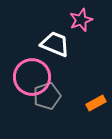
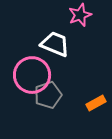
pink star: moved 1 px left, 5 px up
pink circle: moved 2 px up
gray pentagon: moved 1 px right, 1 px up
